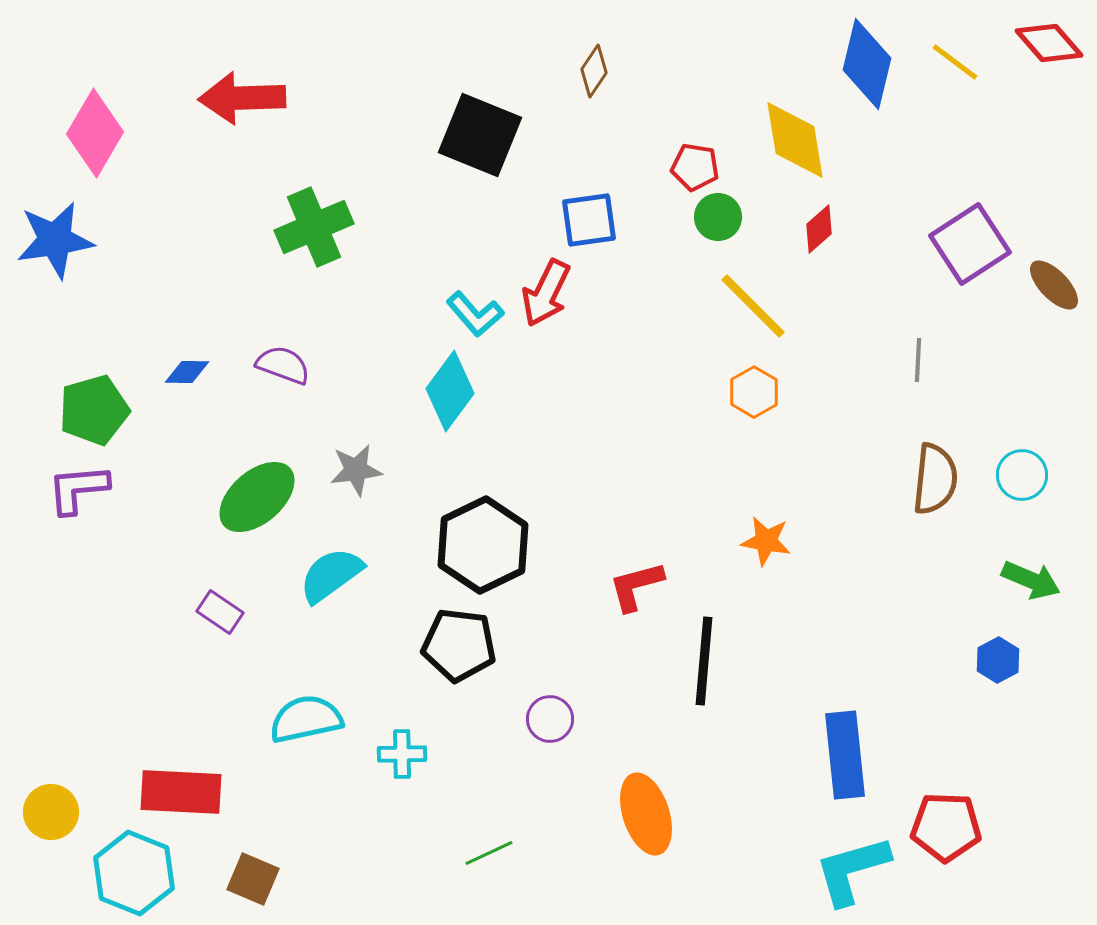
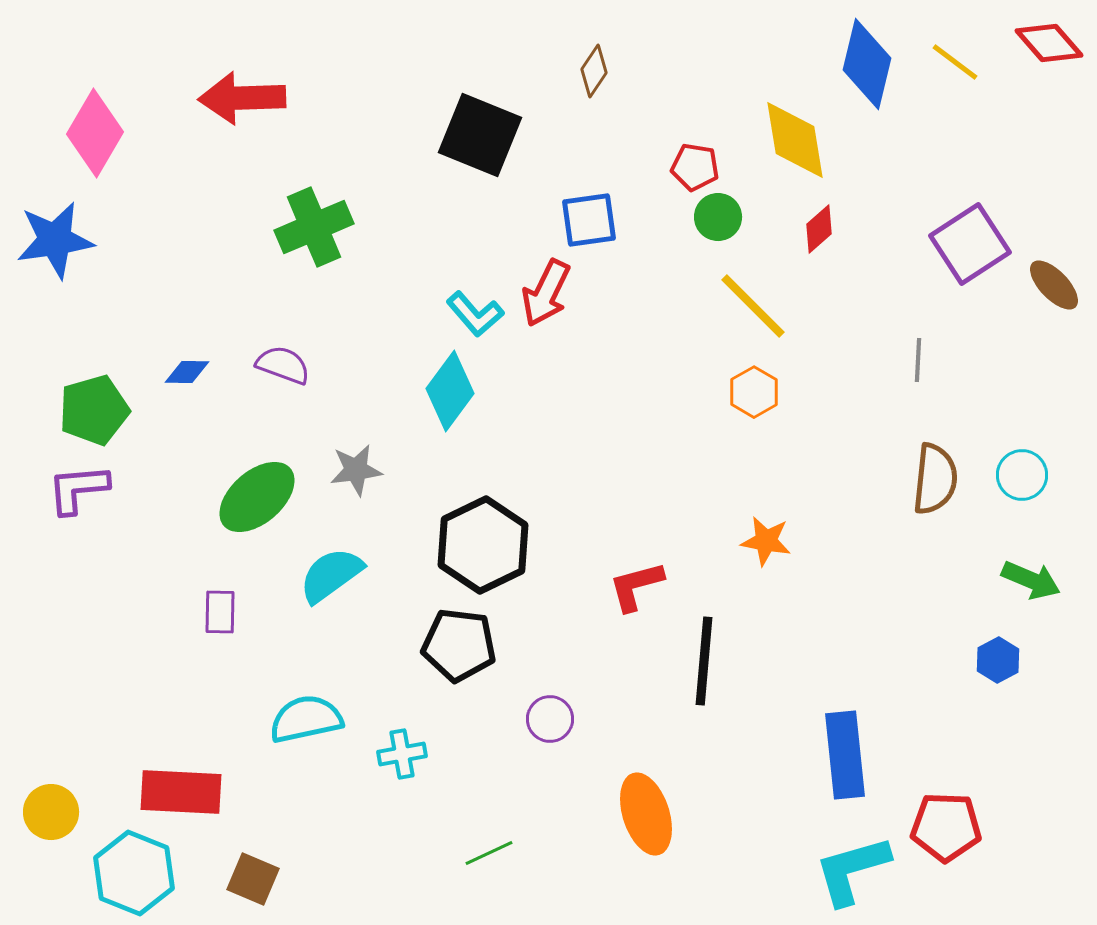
purple rectangle at (220, 612): rotated 57 degrees clockwise
cyan cross at (402, 754): rotated 9 degrees counterclockwise
